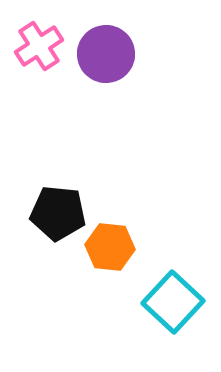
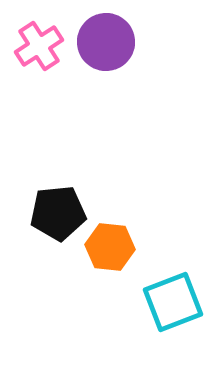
purple circle: moved 12 px up
black pentagon: rotated 12 degrees counterclockwise
cyan square: rotated 26 degrees clockwise
